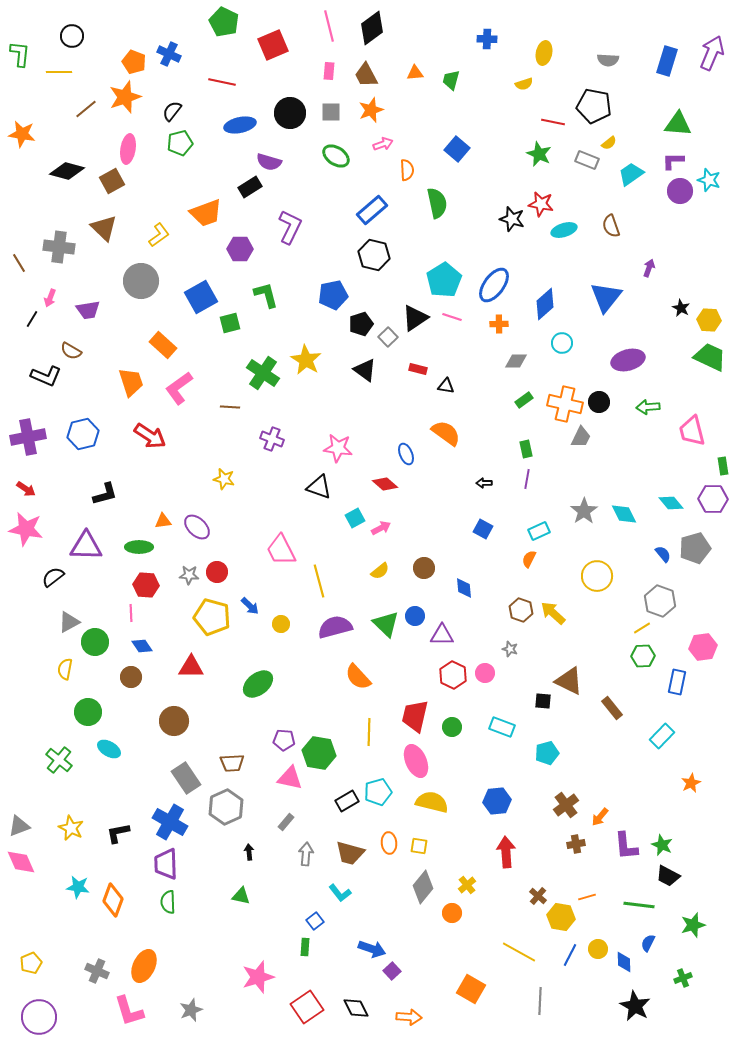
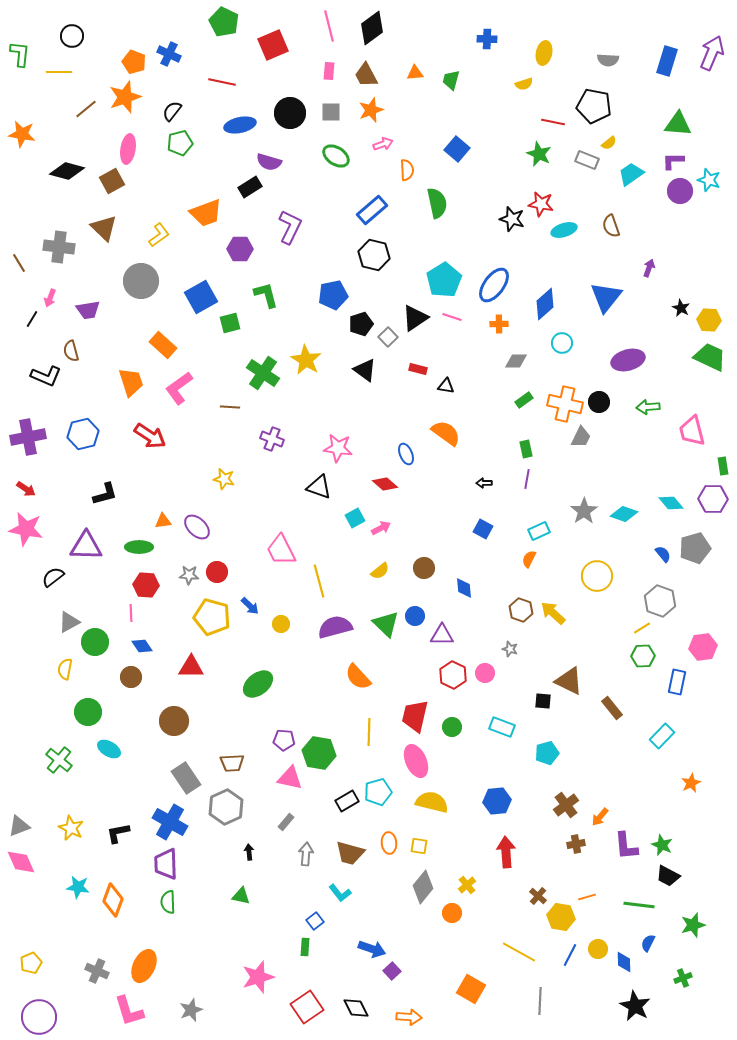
brown semicircle at (71, 351): rotated 45 degrees clockwise
cyan diamond at (624, 514): rotated 44 degrees counterclockwise
